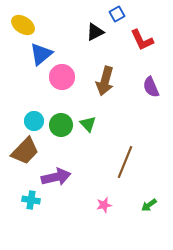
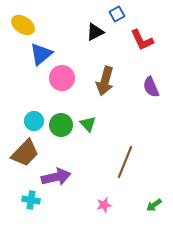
pink circle: moved 1 px down
brown trapezoid: moved 2 px down
green arrow: moved 5 px right
